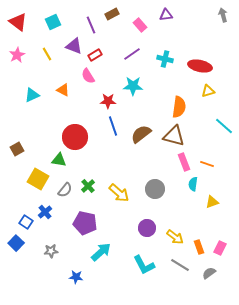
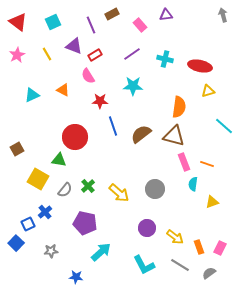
red star at (108, 101): moved 8 px left
blue square at (26, 222): moved 2 px right, 2 px down; rotated 32 degrees clockwise
